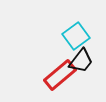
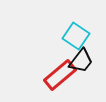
cyan square: rotated 20 degrees counterclockwise
